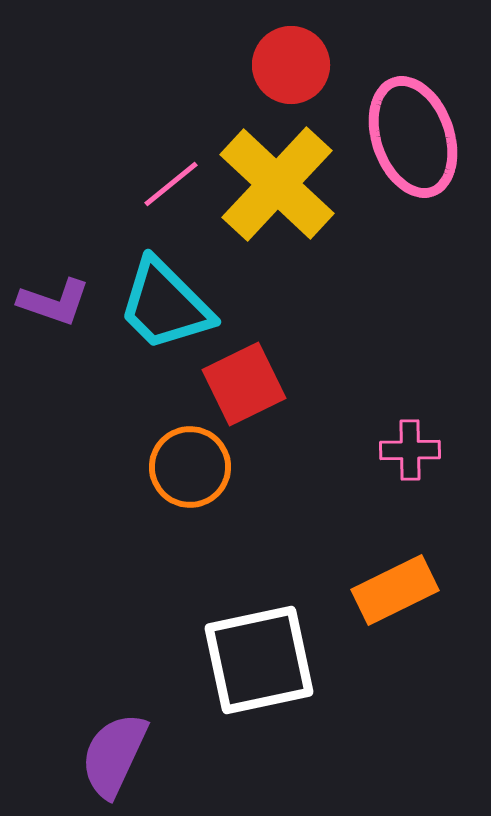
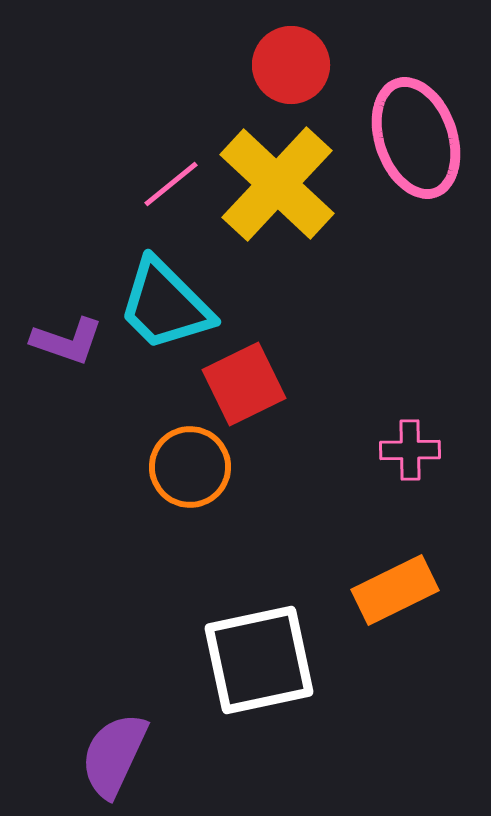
pink ellipse: moved 3 px right, 1 px down
purple L-shape: moved 13 px right, 39 px down
